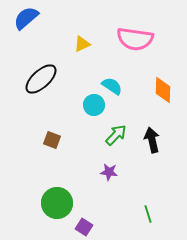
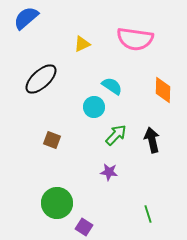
cyan circle: moved 2 px down
